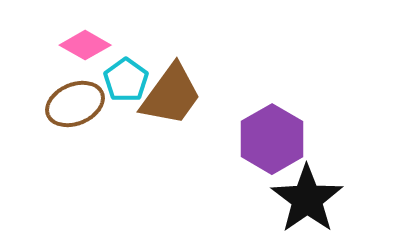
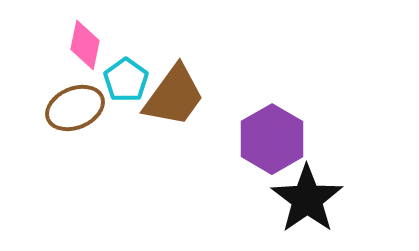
pink diamond: rotated 72 degrees clockwise
brown trapezoid: moved 3 px right, 1 px down
brown ellipse: moved 4 px down
